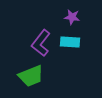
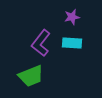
purple star: rotated 21 degrees counterclockwise
cyan rectangle: moved 2 px right, 1 px down
